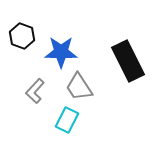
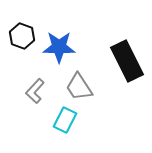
blue star: moved 2 px left, 5 px up
black rectangle: moved 1 px left
cyan rectangle: moved 2 px left
